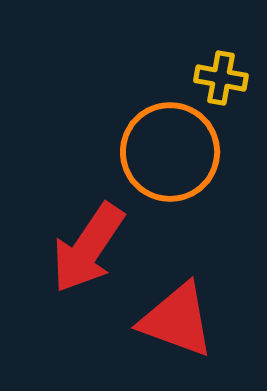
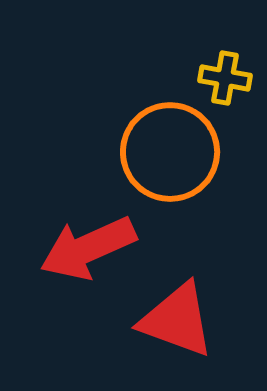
yellow cross: moved 4 px right
red arrow: rotated 32 degrees clockwise
